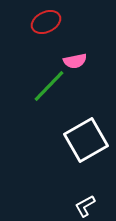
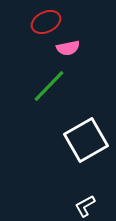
pink semicircle: moved 7 px left, 13 px up
